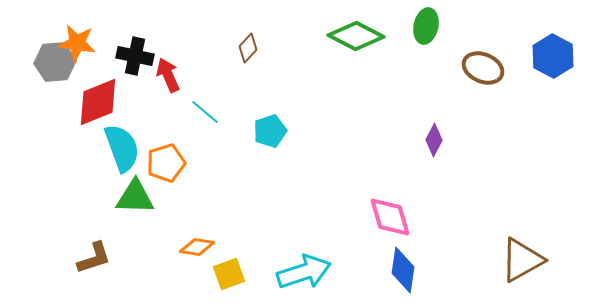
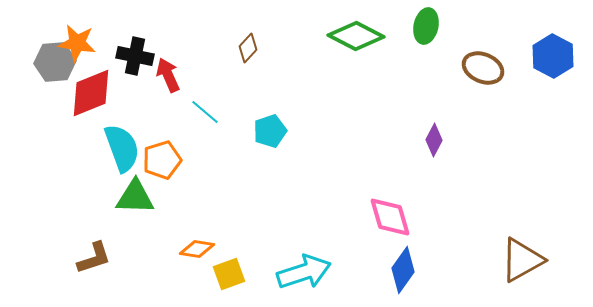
red diamond: moved 7 px left, 9 px up
orange pentagon: moved 4 px left, 3 px up
orange diamond: moved 2 px down
blue diamond: rotated 27 degrees clockwise
